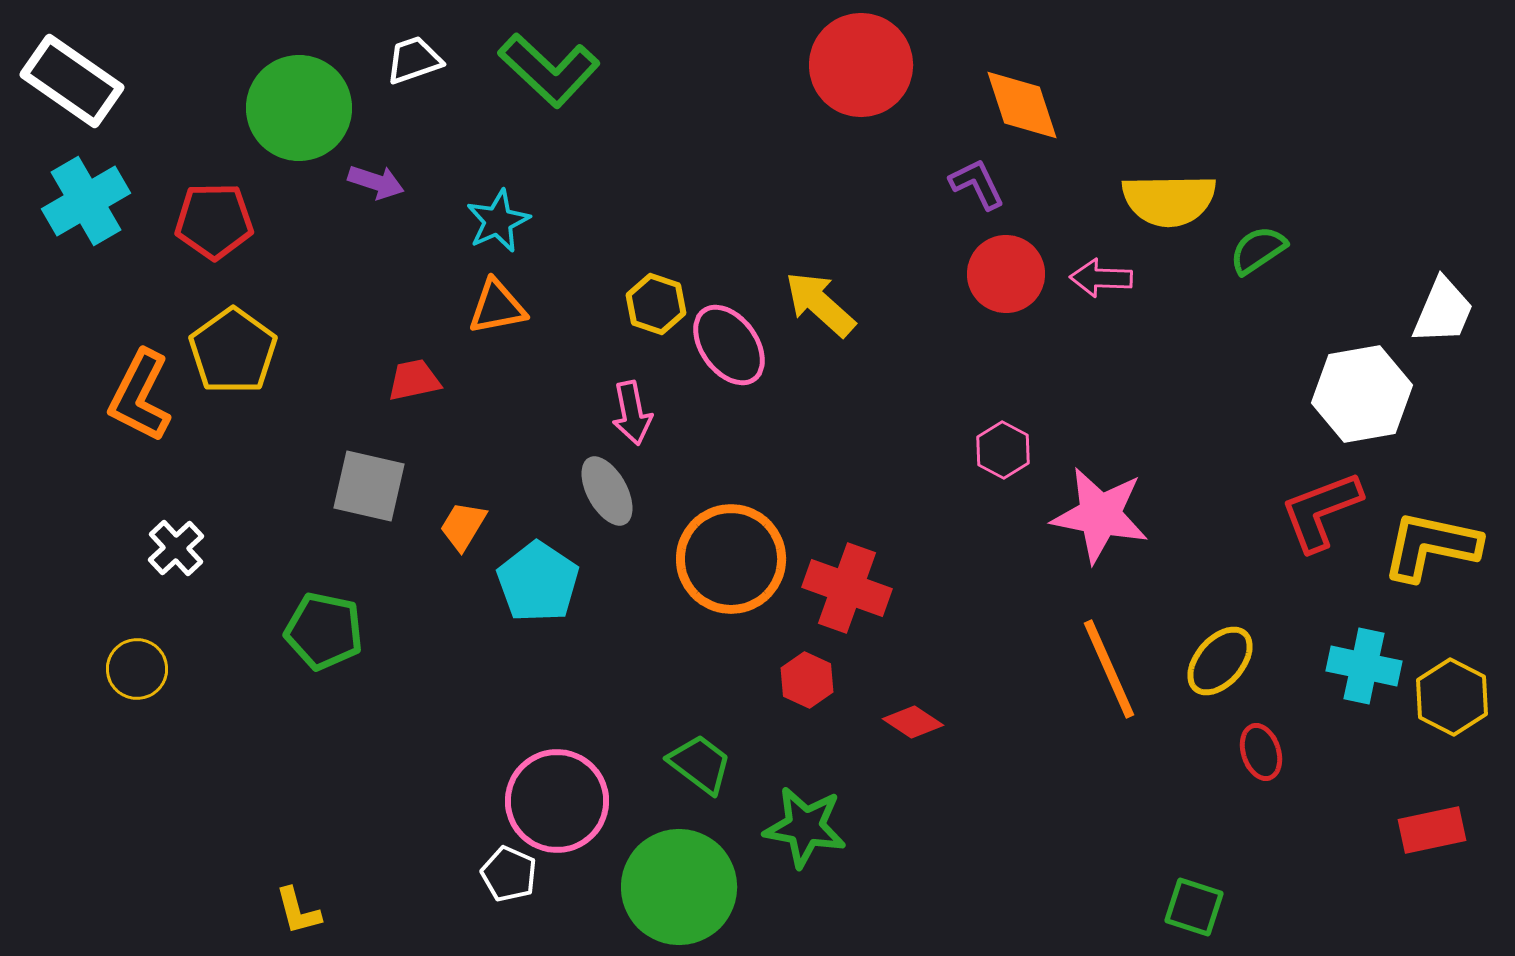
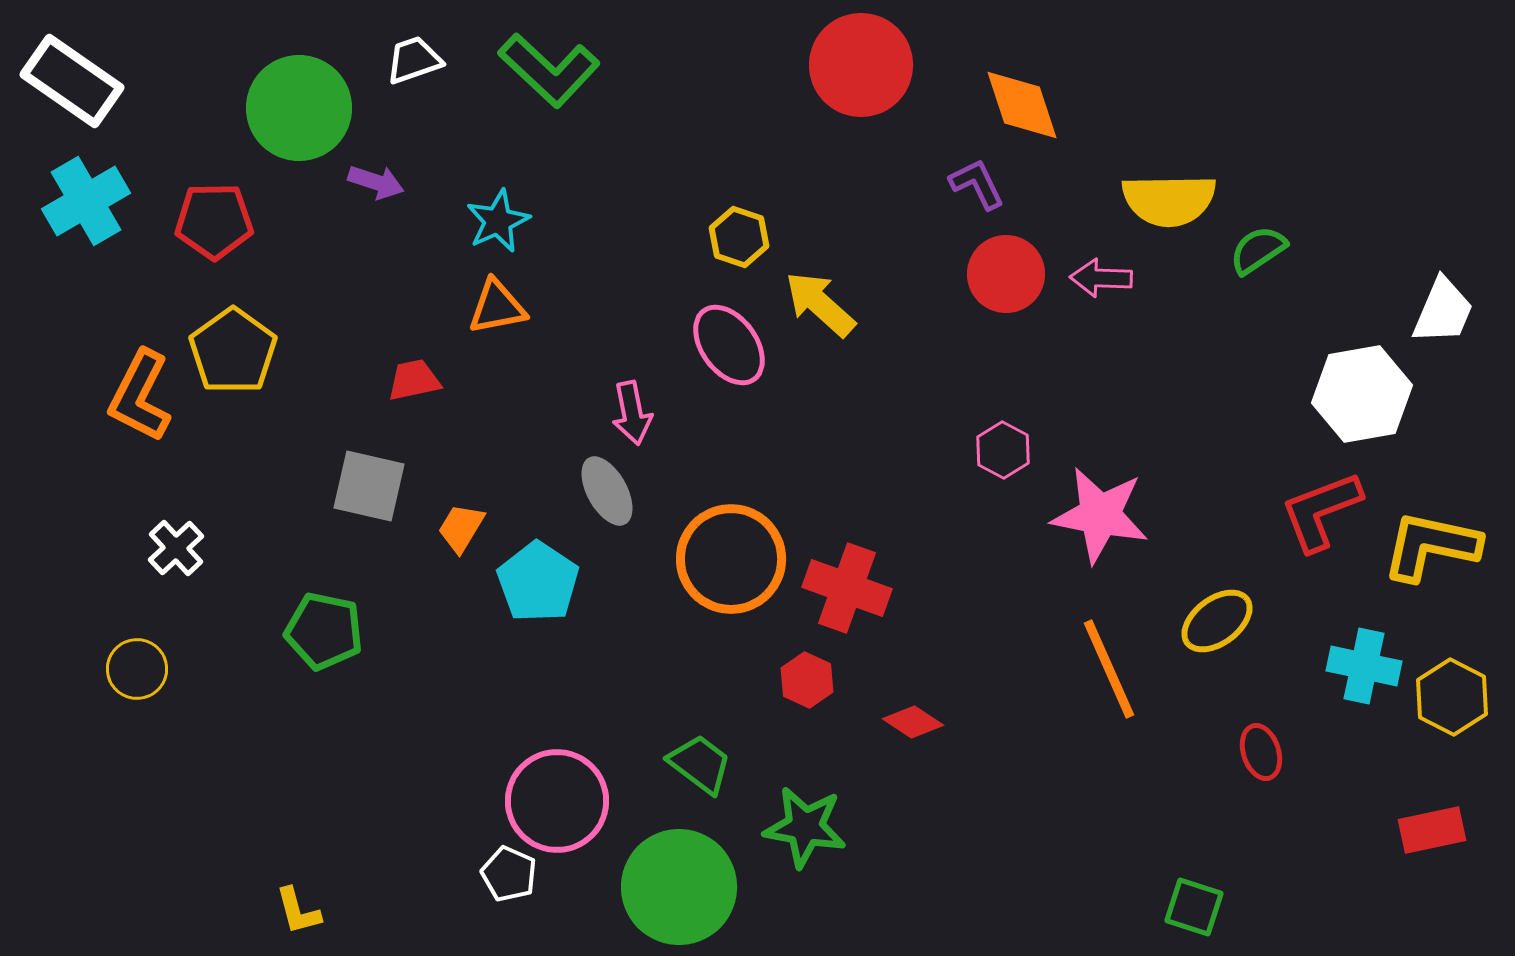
yellow hexagon at (656, 304): moved 83 px right, 67 px up
orange trapezoid at (463, 526): moved 2 px left, 2 px down
yellow ellipse at (1220, 661): moved 3 px left, 40 px up; rotated 12 degrees clockwise
